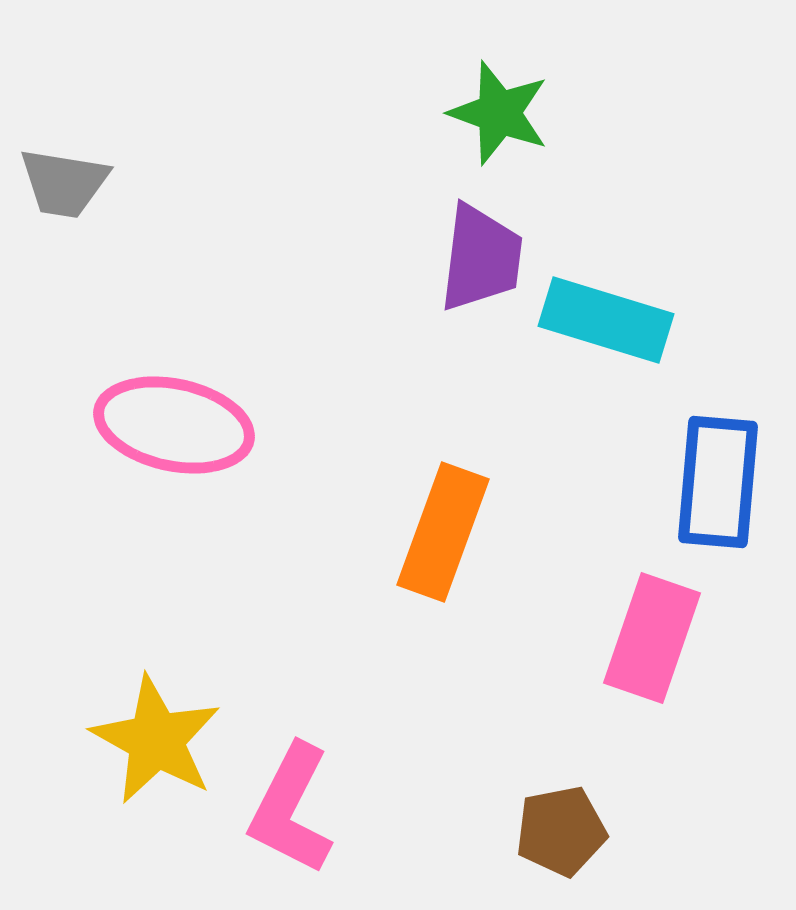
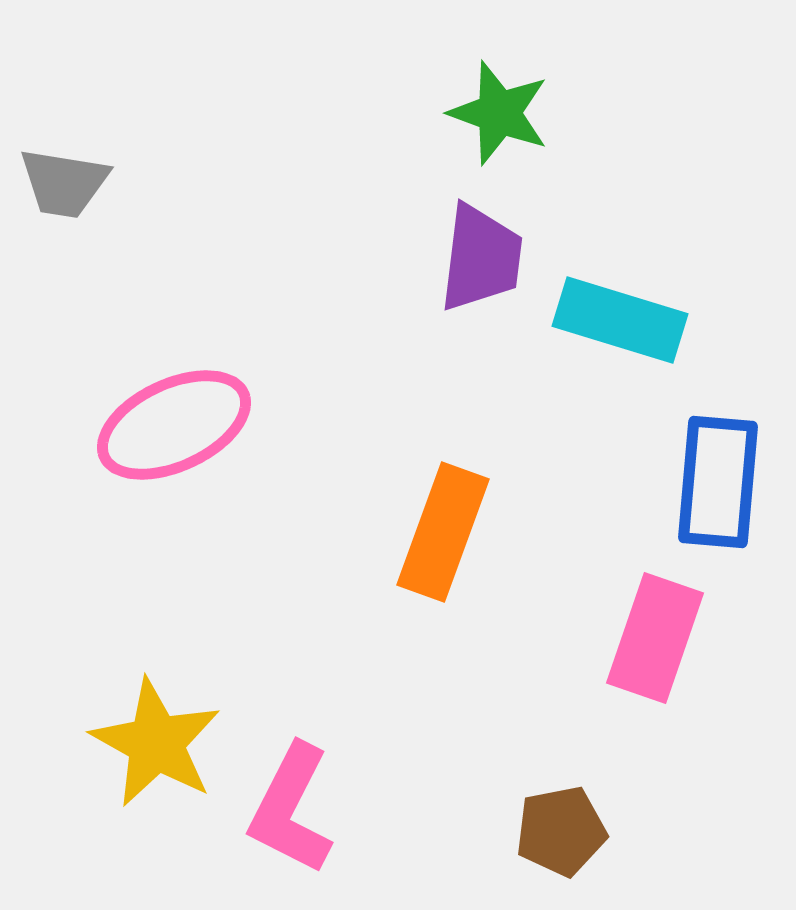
cyan rectangle: moved 14 px right
pink ellipse: rotated 37 degrees counterclockwise
pink rectangle: moved 3 px right
yellow star: moved 3 px down
